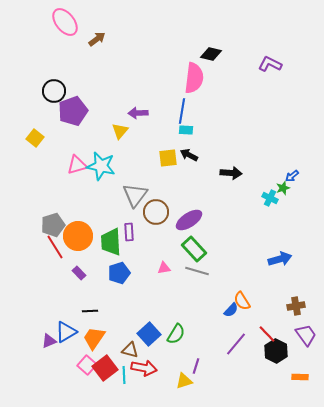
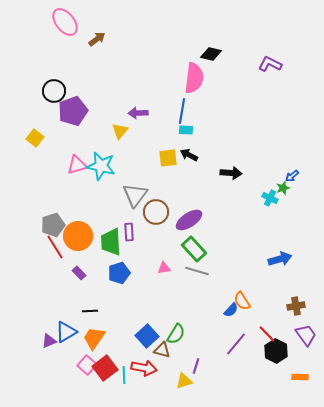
blue square at (149, 334): moved 2 px left, 2 px down
brown triangle at (130, 350): moved 32 px right
